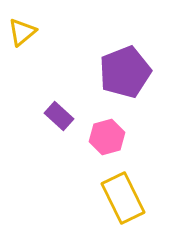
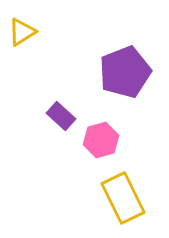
yellow triangle: rotated 8 degrees clockwise
purple rectangle: moved 2 px right
pink hexagon: moved 6 px left, 3 px down
